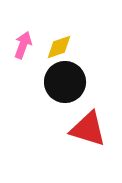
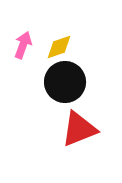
red triangle: moved 9 px left; rotated 39 degrees counterclockwise
